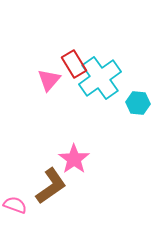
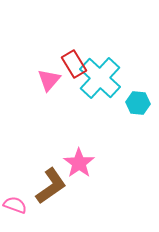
cyan cross: rotated 12 degrees counterclockwise
pink star: moved 5 px right, 4 px down
